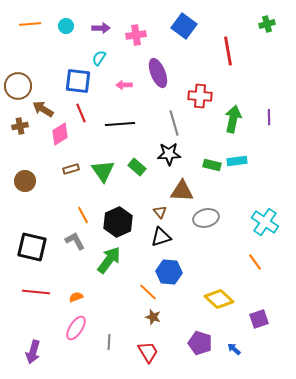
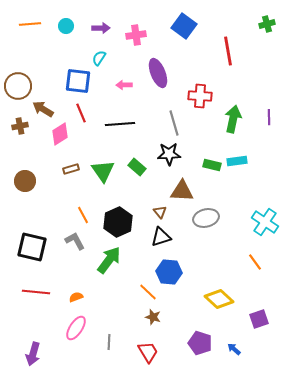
purple arrow at (33, 352): moved 2 px down
